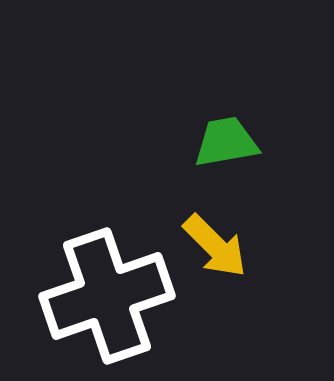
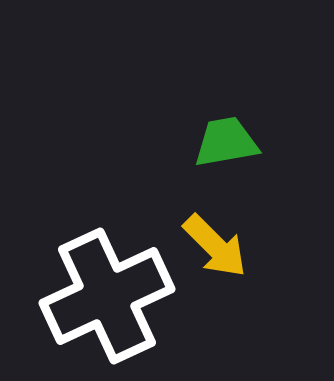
white cross: rotated 6 degrees counterclockwise
